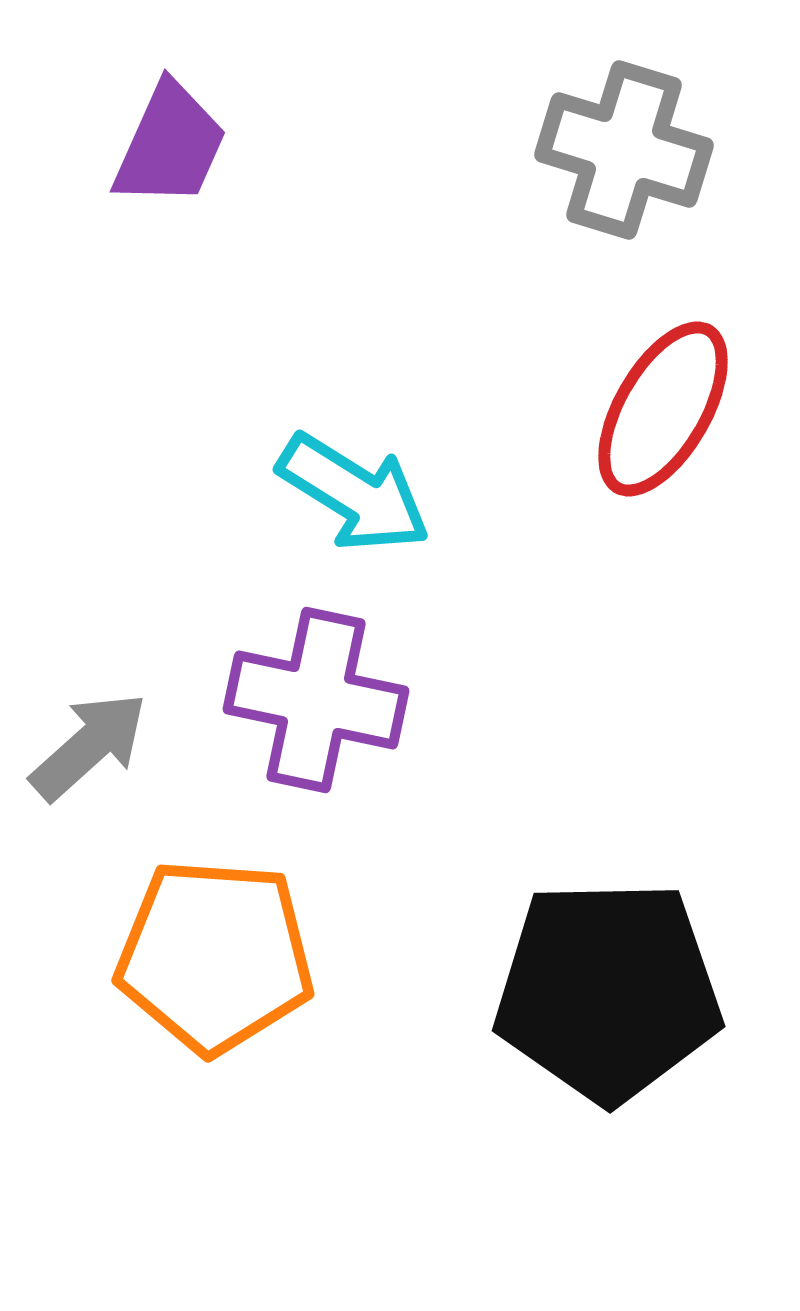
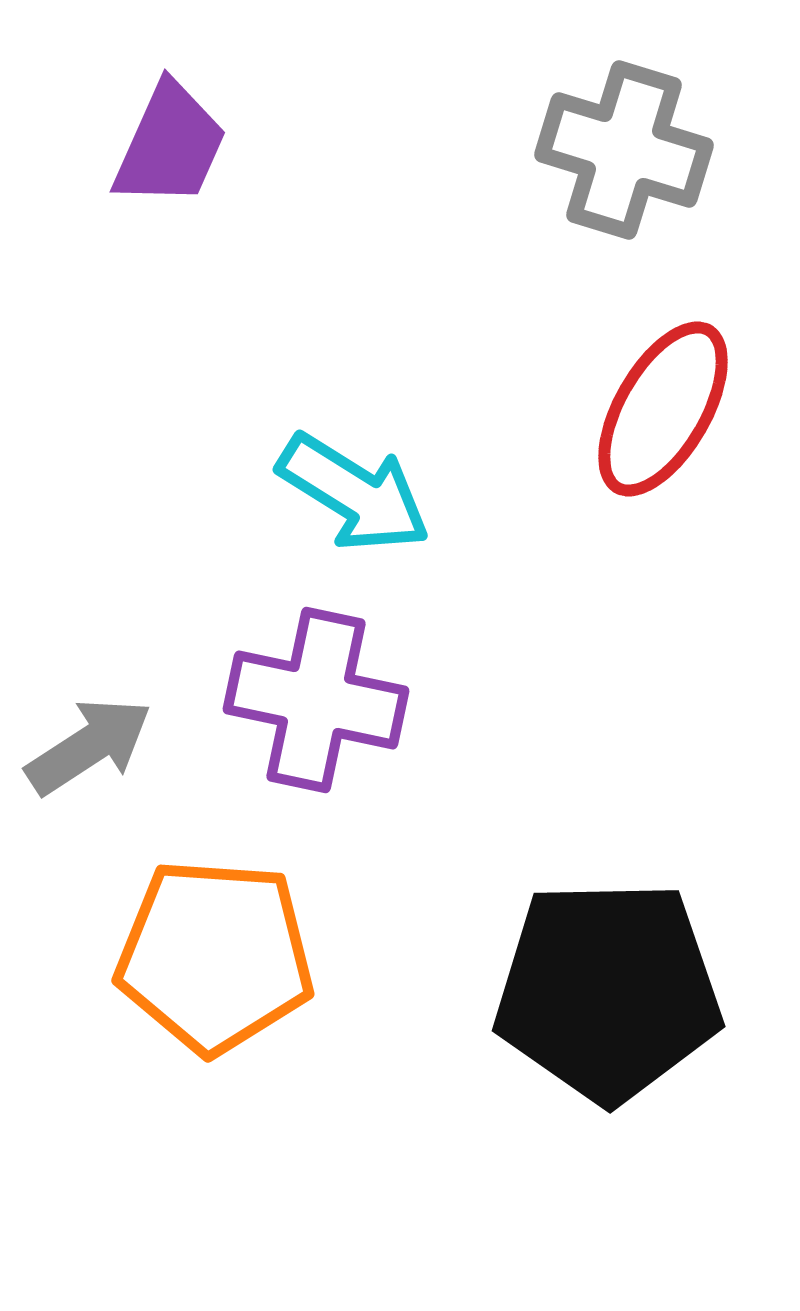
gray arrow: rotated 9 degrees clockwise
